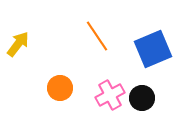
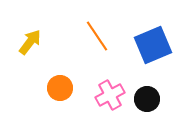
yellow arrow: moved 12 px right, 2 px up
blue square: moved 4 px up
black circle: moved 5 px right, 1 px down
